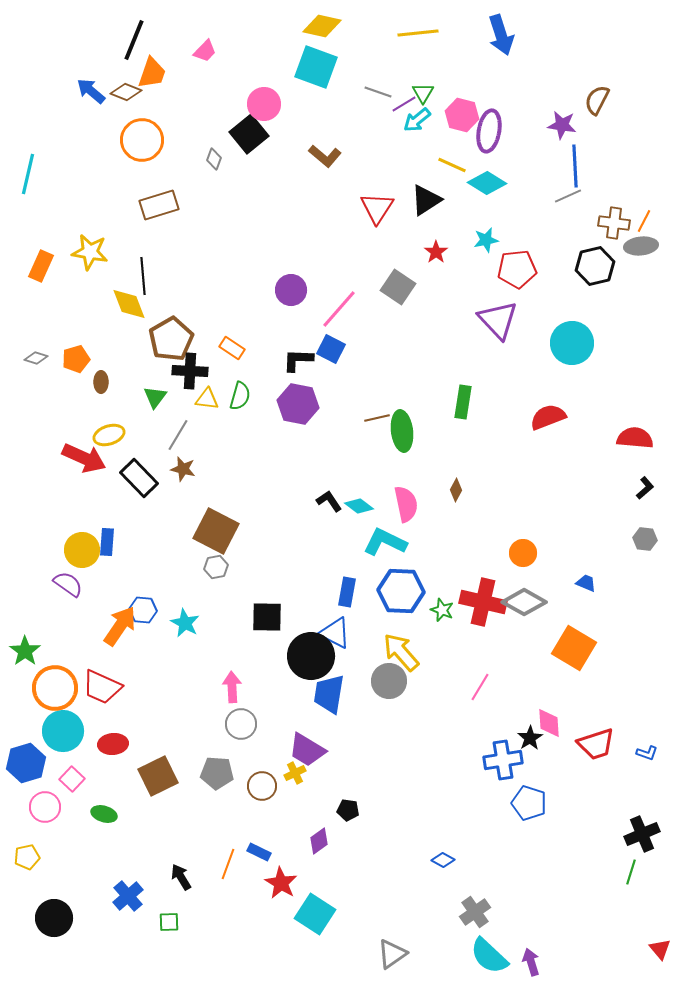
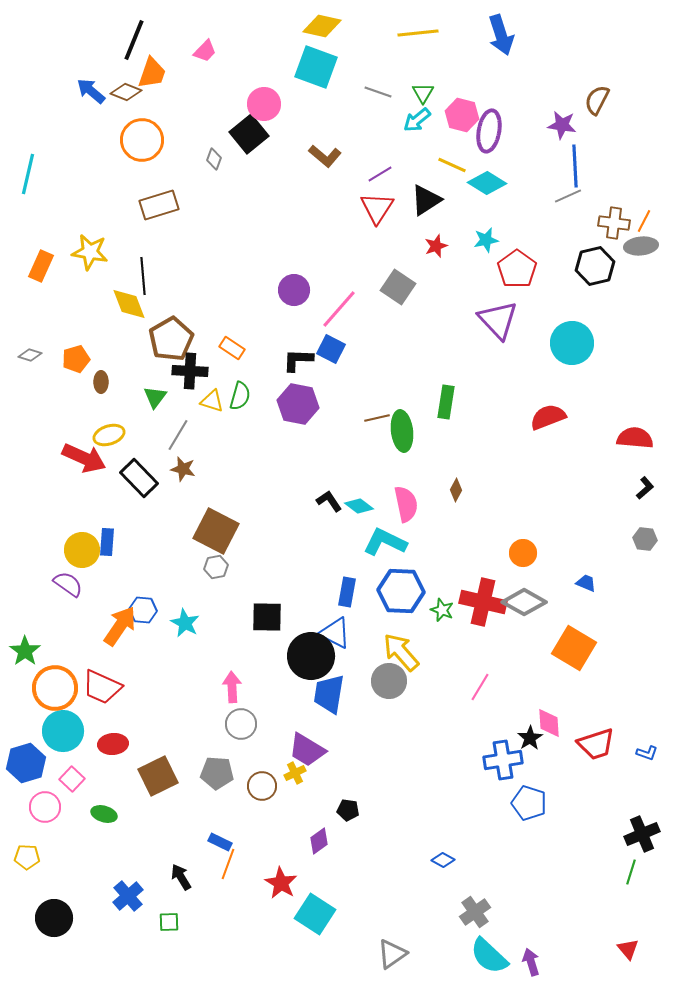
purple line at (404, 104): moved 24 px left, 70 px down
red star at (436, 252): moved 6 px up; rotated 15 degrees clockwise
red pentagon at (517, 269): rotated 30 degrees counterclockwise
purple circle at (291, 290): moved 3 px right
gray diamond at (36, 358): moved 6 px left, 3 px up
yellow triangle at (207, 399): moved 5 px right, 2 px down; rotated 10 degrees clockwise
green rectangle at (463, 402): moved 17 px left
blue rectangle at (259, 852): moved 39 px left, 10 px up
yellow pentagon at (27, 857): rotated 15 degrees clockwise
red triangle at (660, 949): moved 32 px left
